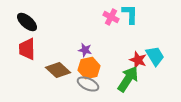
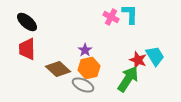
purple star: rotated 24 degrees clockwise
brown diamond: moved 1 px up
gray ellipse: moved 5 px left, 1 px down
